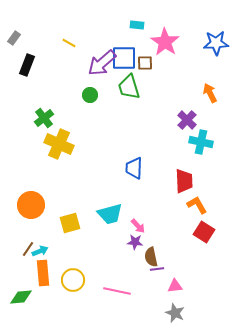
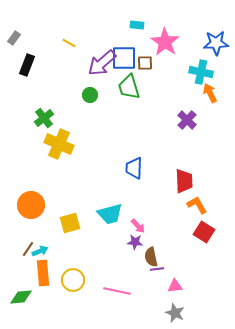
cyan cross: moved 70 px up
